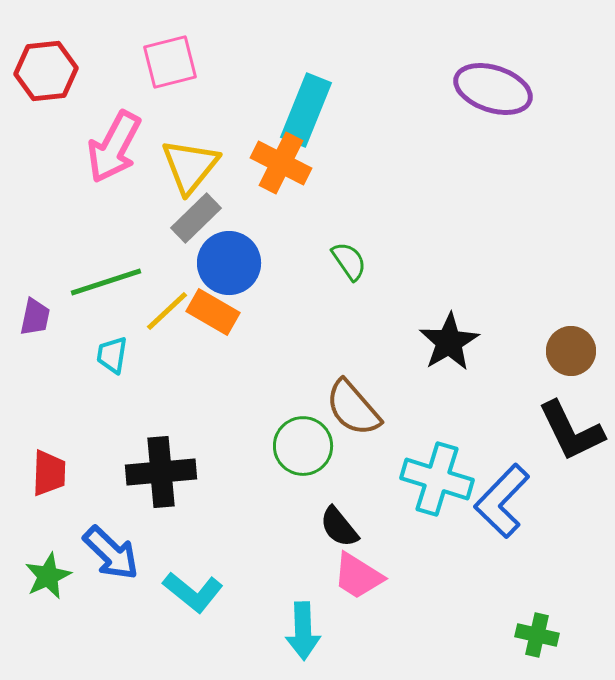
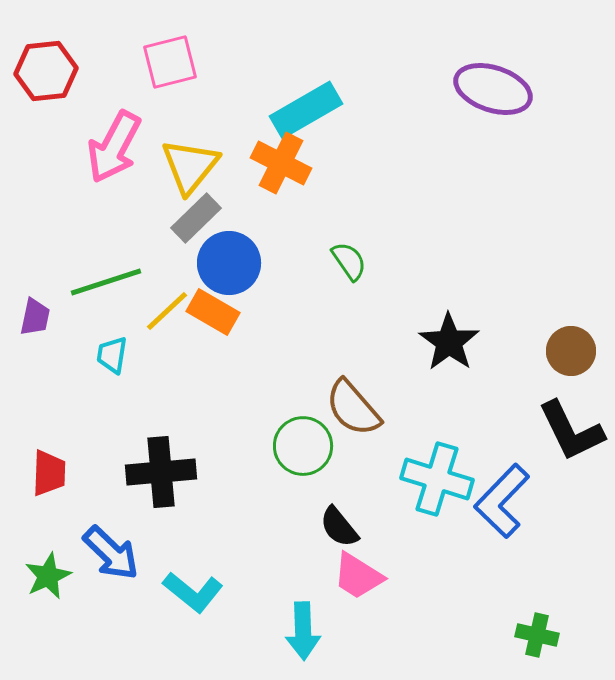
cyan rectangle: rotated 38 degrees clockwise
black star: rotated 6 degrees counterclockwise
